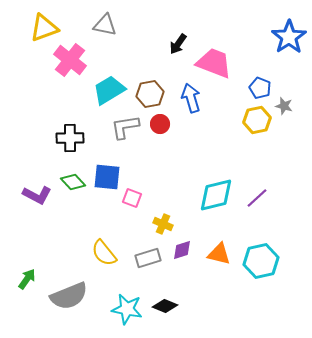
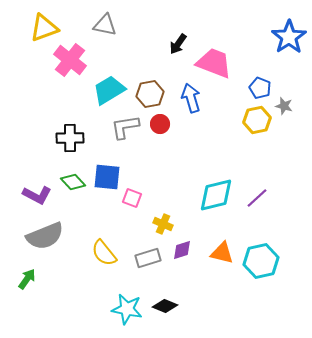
orange triangle: moved 3 px right, 1 px up
gray semicircle: moved 24 px left, 60 px up
